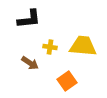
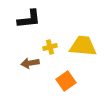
yellow cross: rotated 24 degrees counterclockwise
brown arrow: rotated 138 degrees clockwise
orange square: moved 1 px left
